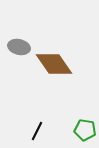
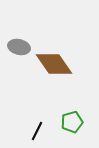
green pentagon: moved 13 px left, 8 px up; rotated 25 degrees counterclockwise
